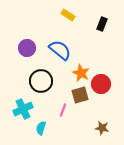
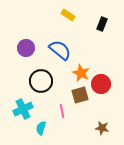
purple circle: moved 1 px left
pink line: moved 1 px left, 1 px down; rotated 32 degrees counterclockwise
